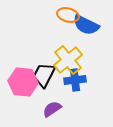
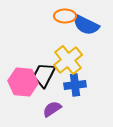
orange ellipse: moved 3 px left, 1 px down; rotated 15 degrees counterclockwise
blue cross: moved 5 px down
